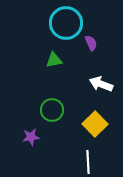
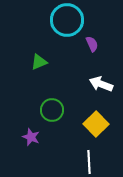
cyan circle: moved 1 px right, 3 px up
purple semicircle: moved 1 px right, 1 px down
green triangle: moved 15 px left, 2 px down; rotated 12 degrees counterclockwise
yellow square: moved 1 px right
purple star: rotated 30 degrees clockwise
white line: moved 1 px right
